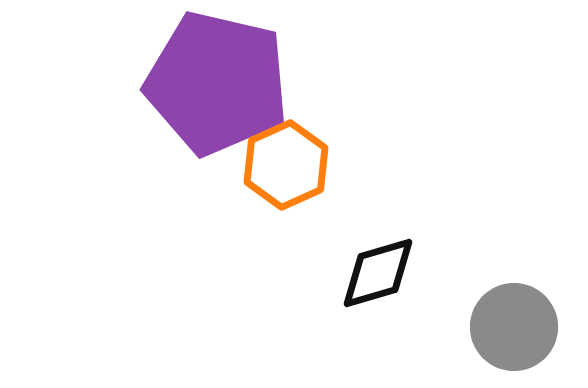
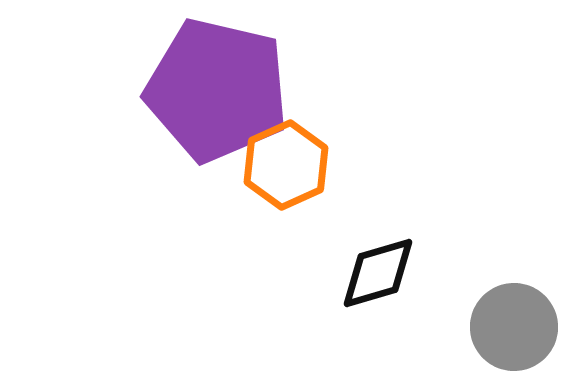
purple pentagon: moved 7 px down
